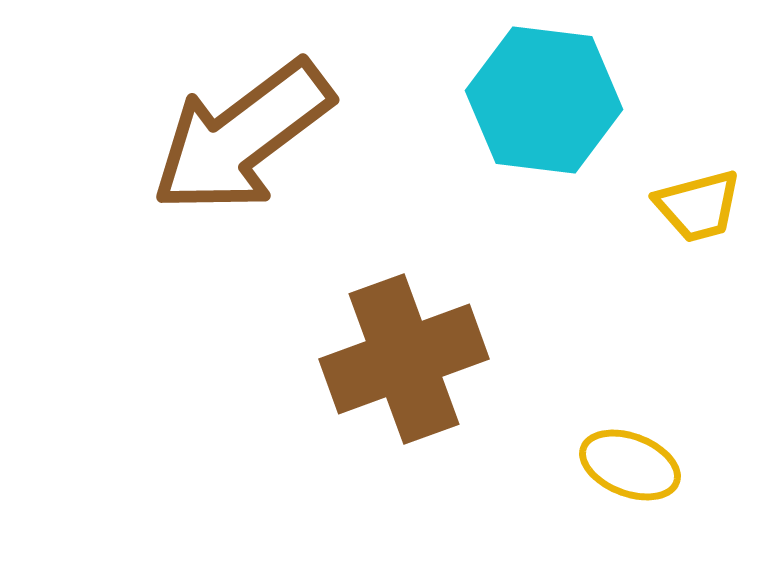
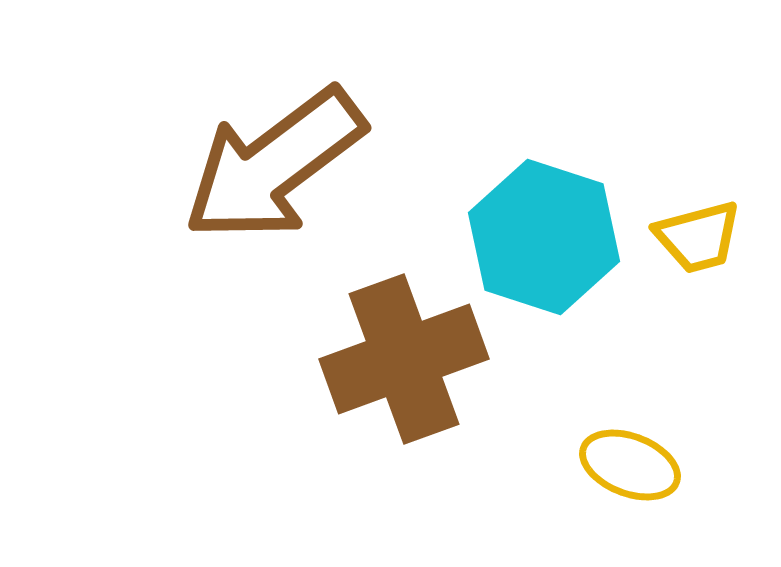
cyan hexagon: moved 137 px down; rotated 11 degrees clockwise
brown arrow: moved 32 px right, 28 px down
yellow trapezoid: moved 31 px down
